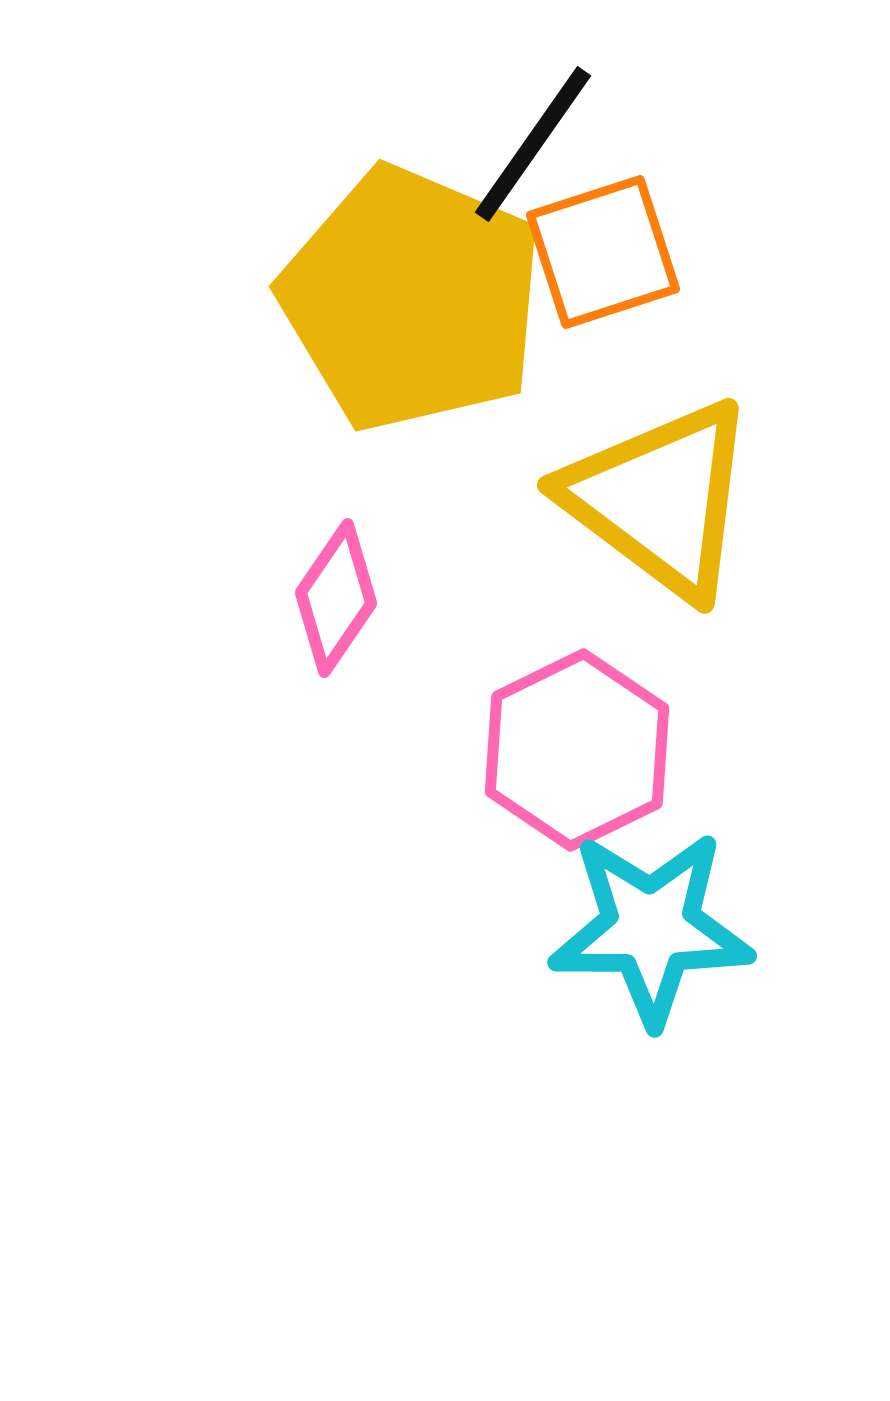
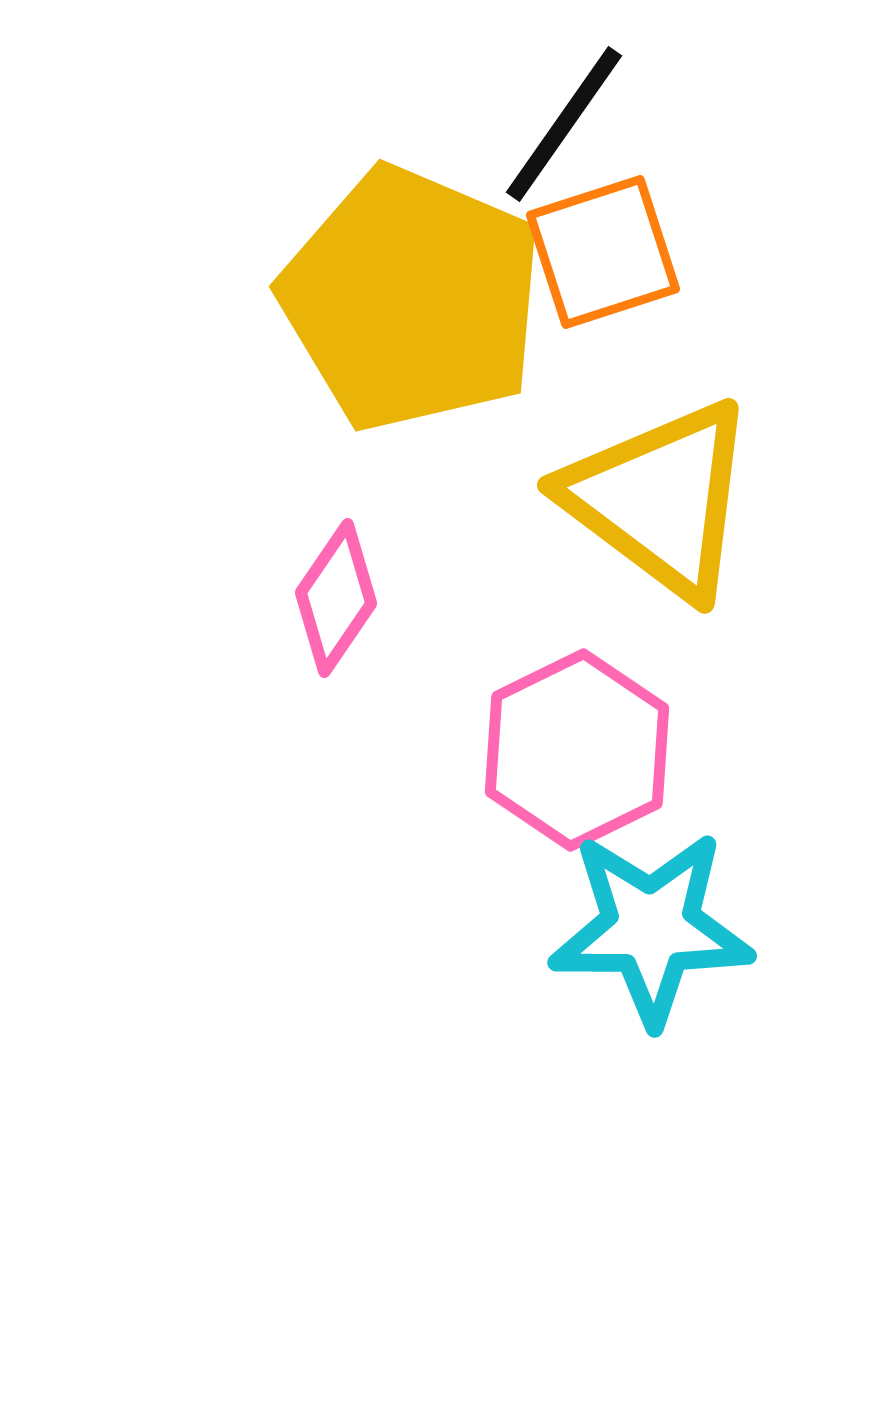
black line: moved 31 px right, 20 px up
